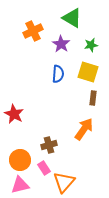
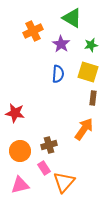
red star: moved 1 px right, 1 px up; rotated 18 degrees counterclockwise
orange circle: moved 9 px up
